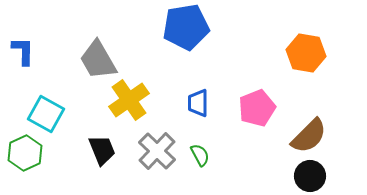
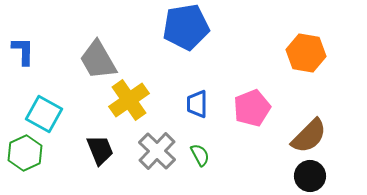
blue trapezoid: moved 1 px left, 1 px down
pink pentagon: moved 5 px left
cyan square: moved 2 px left
black trapezoid: moved 2 px left
